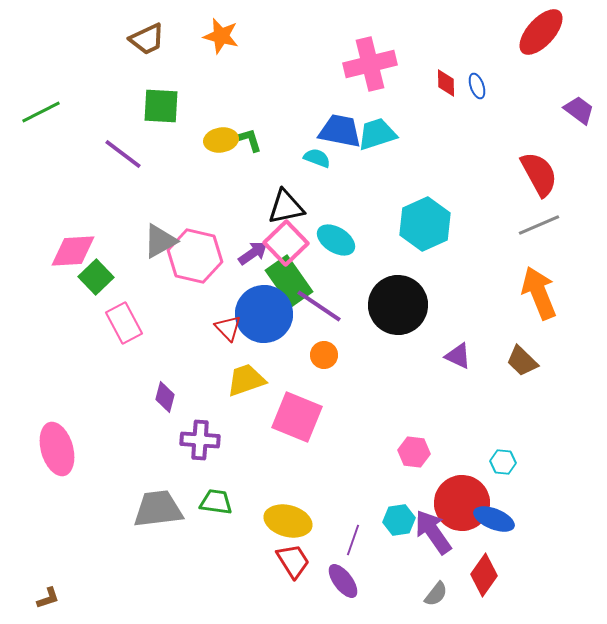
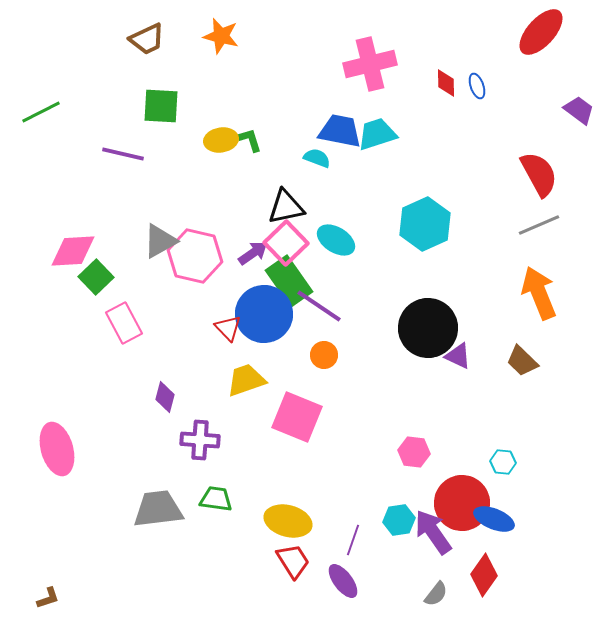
purple line at (123, 154): rotated 24 degrees counterclockwise
black circle at (398, 305): moved 30 px right, 23 px down
green trapezoid at (216, 502): moved 3 px up
